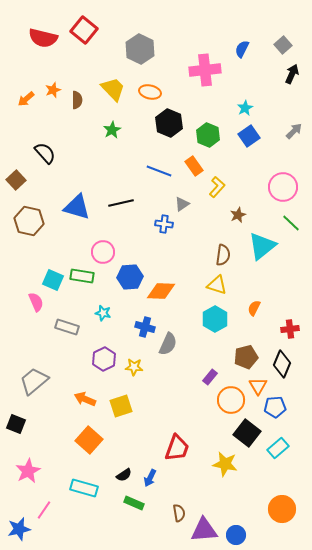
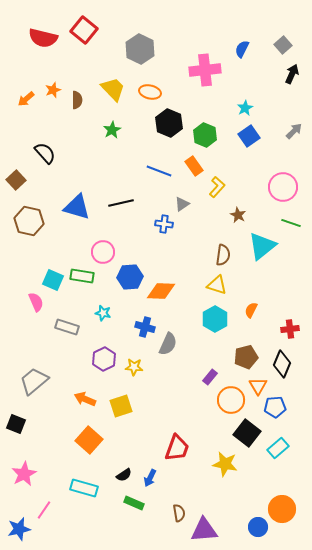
green hexagon at (208, 135): moved 3 px left
brown star at (238, 215): rotated 21 degrees counterclockwise
green line at (291, 223): rotated 24 degrees counterclockwise
orange semicircle at (254, 308): moved 3 px left, 2 px down
pink star at (28, 471): moved 4 px left, 3 px down
blue circle at (236, 535): moved 22 px right, 8 px up
